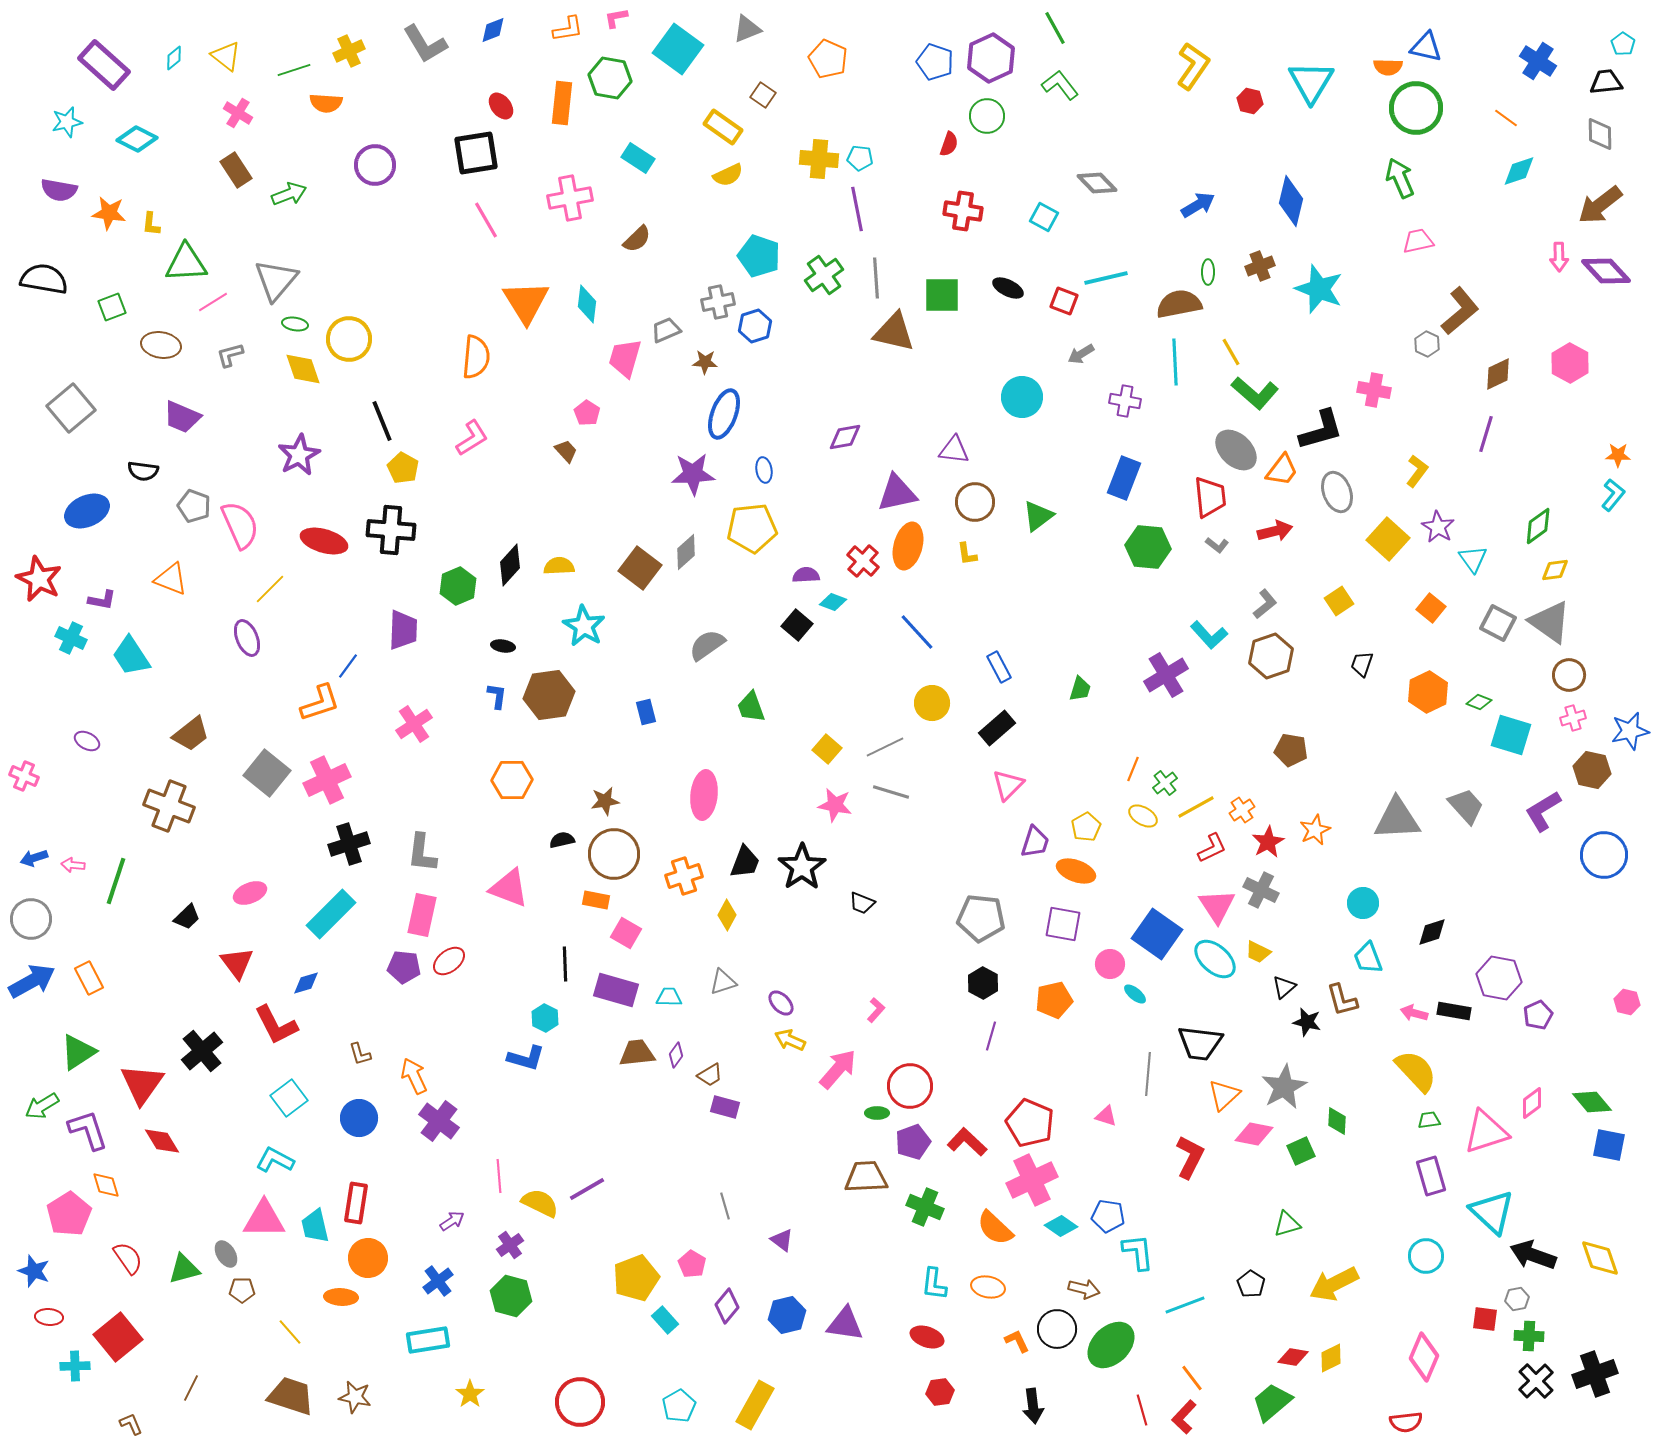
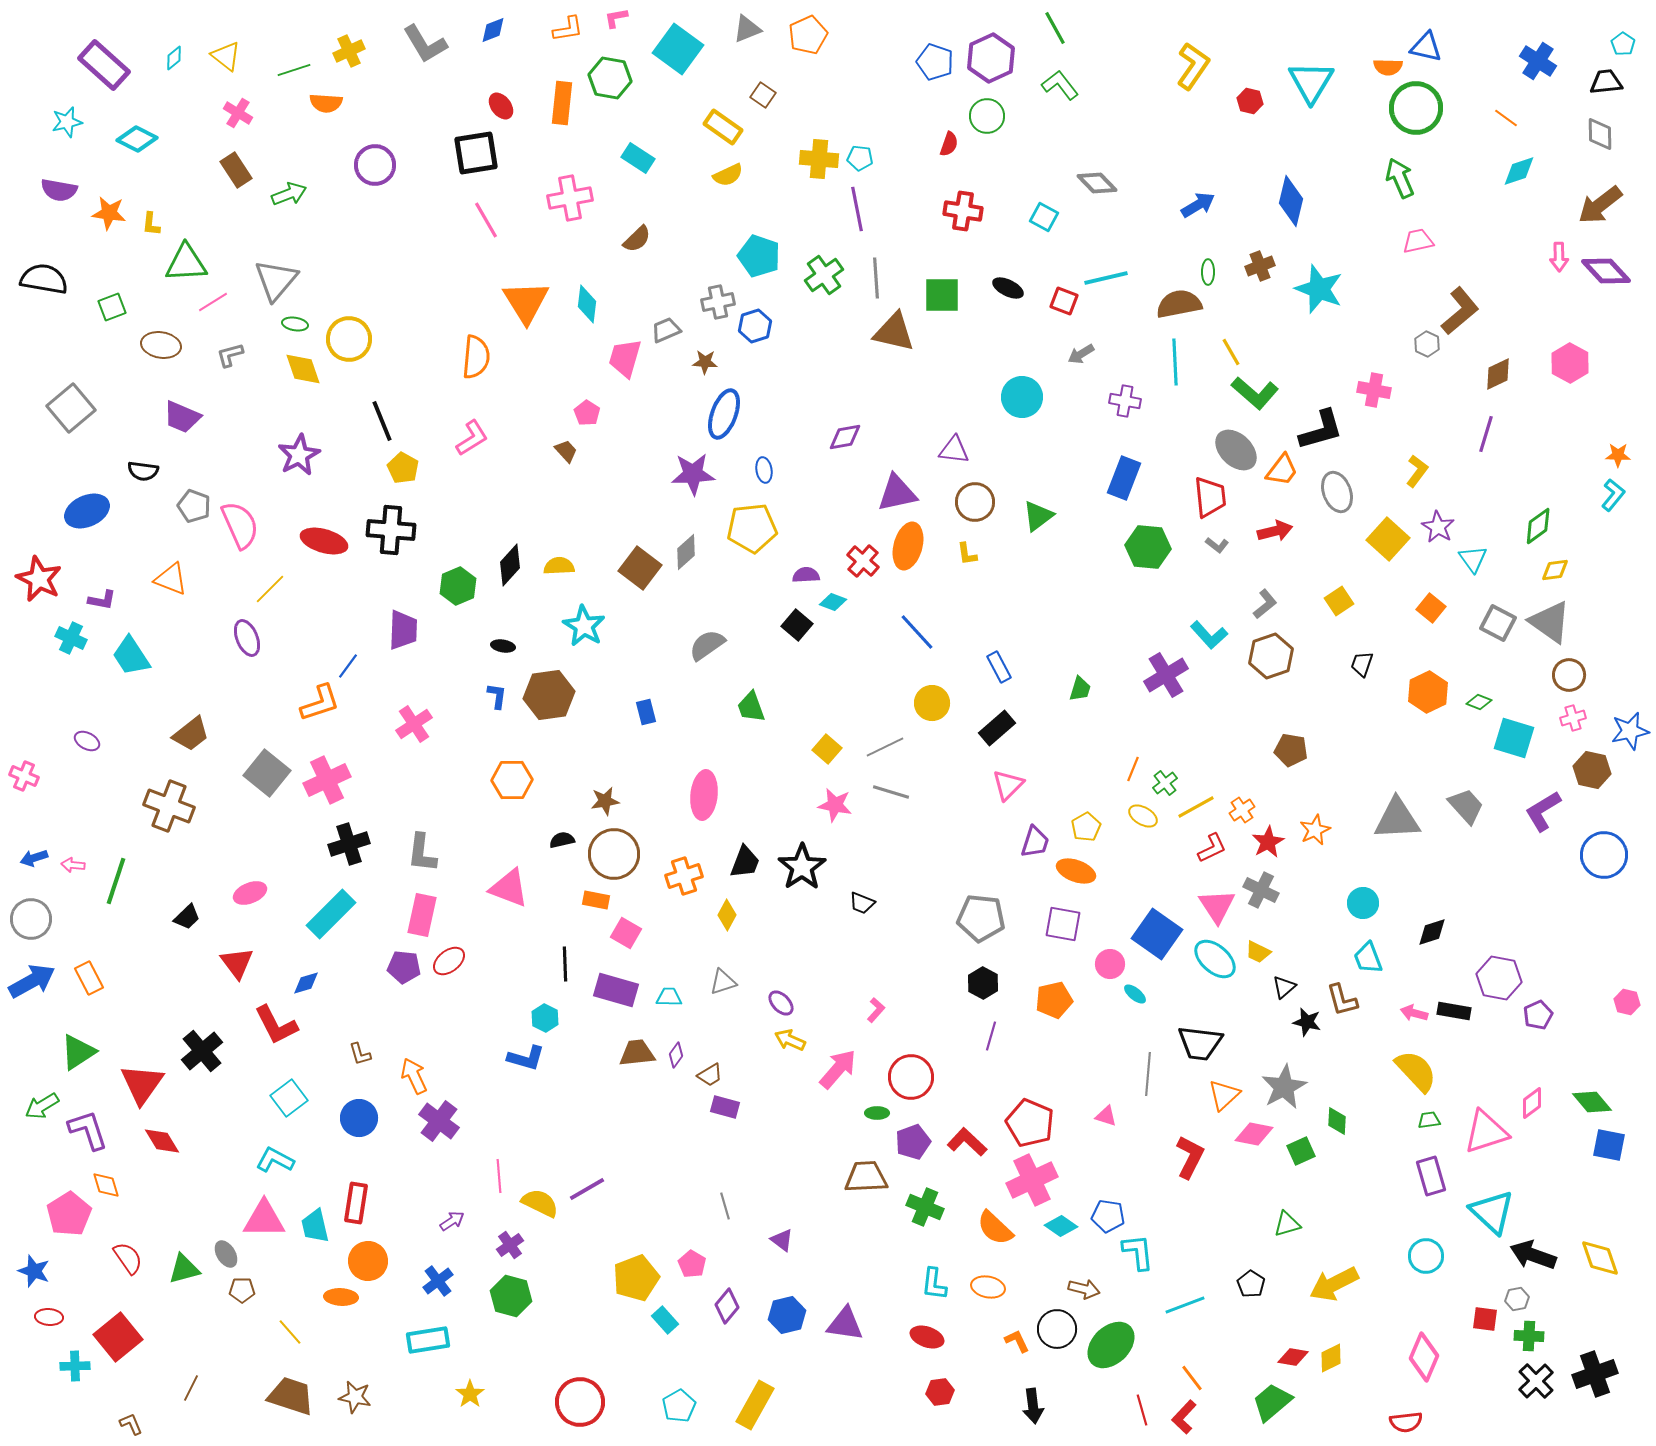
orange pentagon at (828, 59): moved 20 px left, 24 px up; rotated 24 degrees clockwise
cyan square at (1511, 735): moved 3 px right, 3 px down
red circle at (910, 1086): moved 1 px right, 9 px up
orange circle at (368, 1258): moved 3 px down
